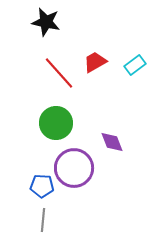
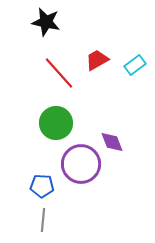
red trapezoid: moved 2 px right, 2 px up
purple circle: moved 7 px right, 4 px up
